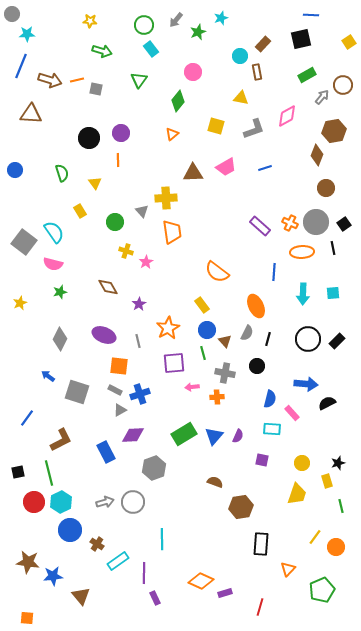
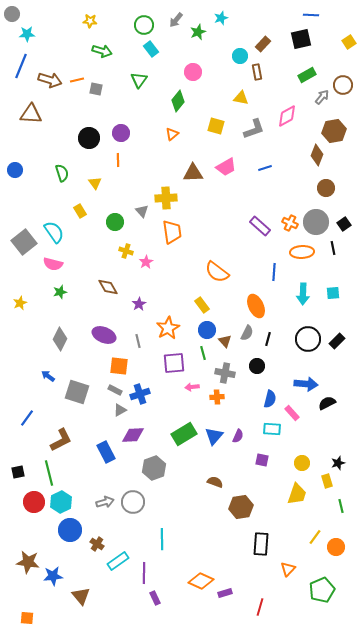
gray square at (24, 242): rotated 15 degrees clockwise
